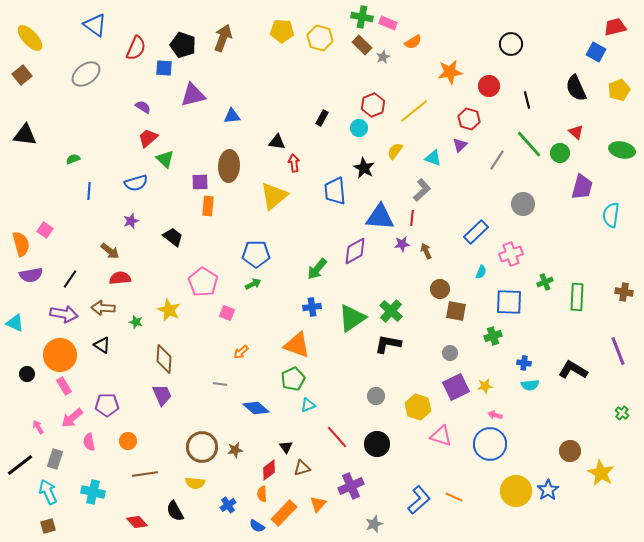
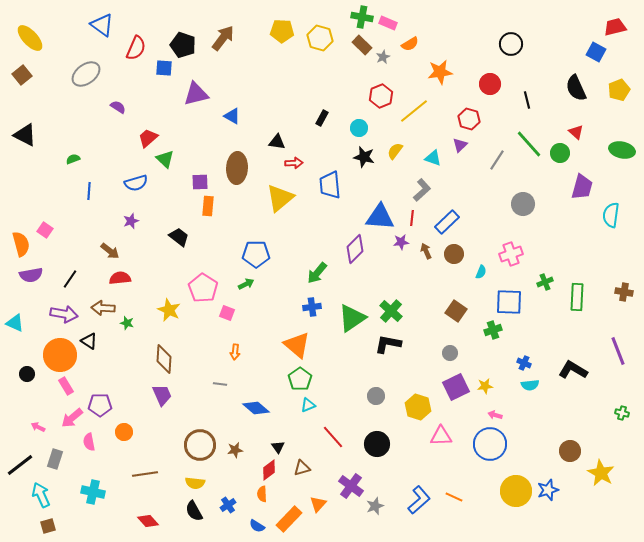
blue triangle at (95, 25): moved 7 px right
brown arrow at (223, 38): rotated 16 degrees clockwise
orange semicircle at (413, 42): moved 3 px left, 2 px down
orange star at (450, 72): moved 10 px left
red circle at (489, 86): moved 1 px right, 2 px up
purple triangle at (193, 95): moved 3 px right, 1 px up
red hexagon at (373, 105): moved 8 px right, 9 px up
purple semicircle at (143, 107): moved 25 px left
blue triangle at (232, 116): rotated 36 degrees clockwise
black triangle at (25, 135): rotated 20 degrees clockwise
red arrow at (294, 163): rotated 96 degrees clockwise
brown ellipse at (229, 166): moved 8 px right, 2 px down
black star at (364, 168): moved 11 px up; rotated 15 degrees counterclockwise
blue trapezoid at (335, 191): moved 5 px left, 6 px up
yellow triangle at (274, 196): moved 6 px right, 2 px down
blue rectangle at (476, 232): moved 29 px left, 10 px up
black trapezoid at (173, 237): moved 6 px right
purple star at (402, 244): moved 1 px left, 2 px up
purple diamond at (355, 251): moved 2 px up; rotated 16 degrees counterclockwise
green arrow at (317, 269): moved 4 px down
pink pentagon at (203, 282): moved 6 px down
green arrow at (253, 284): moved 7 px left
brown circle at (440, 289): moved 14 px right, 35 px up
brown square at (456, 311): rotated 25 degrees clockwise
green star at (136, 322): moved 9 px left, 1 px down
green cross at (493, 336): moved 6 px up
black triangle at (102, 345): moved 13 px left, 4 px up
orange triangle at (297, 345): rotated 20 degrees clockwise
orange arrow at (241, 352): moved 6 px left; rotated 42 degrees counterclockwise
blue cross at (524, 363): rotated 16 degrees clockwise
green pentagon at (293, 379): moved 7 px right; rotated 10 degrees counterclockwise
pink rectangle at (64, 386): moved 2 px right
purple pentagon at (107, 405): moved 7 px left
green cross at (622, 413): rotated 24 degrees counterclockwise
pink arrow at (38, 427): rotated 32 degrees counterclockwise
pink triangle at (441, 436): rotated 20 degrees counterclockwise
red line at (337, 437): moved 4 px left
orange circle at (128, 441): moved 4 px left, 9 px up
brown circle at (202, 447): moved 2 px left, 2 px up
black triangle at (286, 447): moved 8 px left
purple cross at (351, 486): rotated 30 degrees counterclockwise
blue star at (548, 490): rotated 15 degrees clockwise
cyan arrow at (48, 492): moved 7 px left, 3 px down
black semicircle at (175, 511): moved 19 px right
orange rectangle at (284, 513): moved 5 px right, 6 px down
red diamond at (137, 522): moved 11 px right, 1 px up
gray star at (374, 524): moved 1 px right, 18 px up
